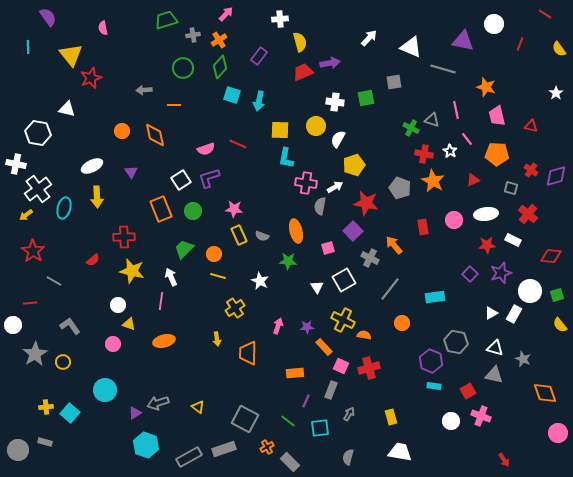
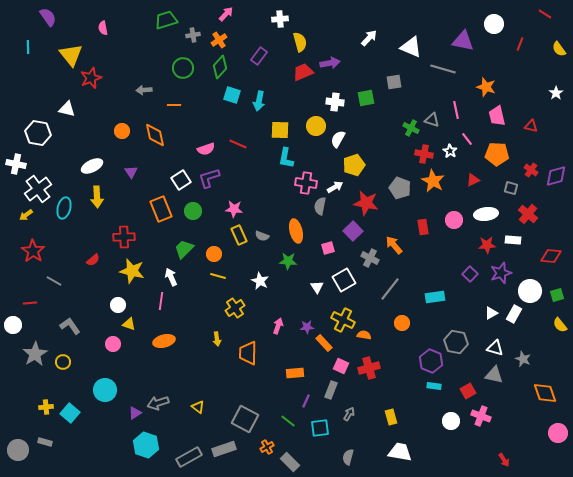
white rectangle at (513, 240): rotated 21 degrees counterclockwise
orange rectangle at (324, 347): moved 4 px up
